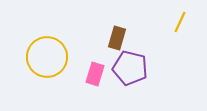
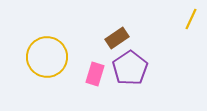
yellow line: moved 11 px right, 3 px up
brown rectangle: rotated 40 degrees clockwise
purple pentagon: rotated 24 degrees clockwise
